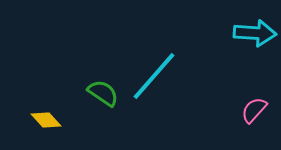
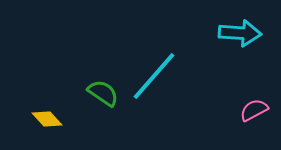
cyan arrow: moved 15 px left
pink semicircle: rotated 20 degrees clockwise
yellow diamond: moved 1 px right, 1 px up
